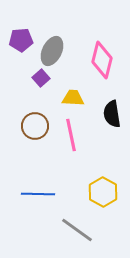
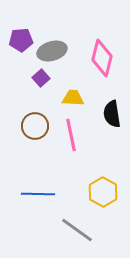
gray ellipse: rotated 48 degrees clockwise
pink diamond: moved 2 px up
